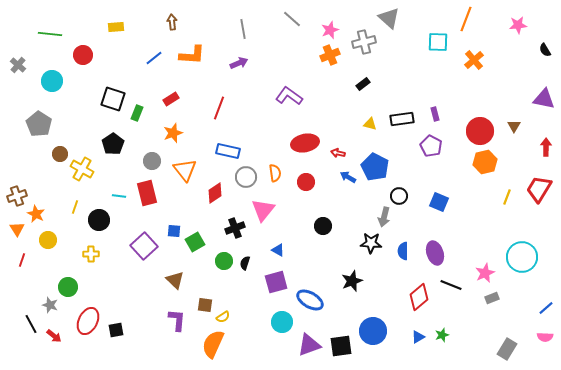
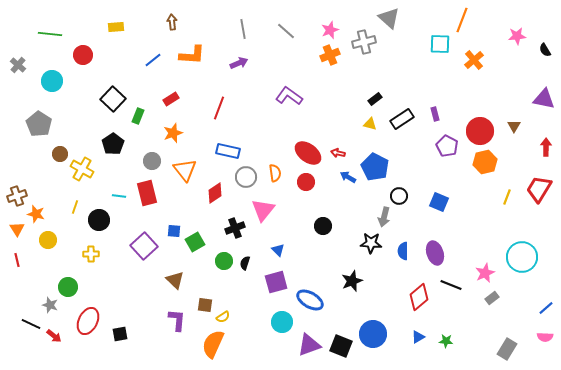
gray line at (292, 19): moved 6 px left, 12 px down
orange line at (466, 19): moved 4 px left, 1 px down
pink star at (518, 25): moved 1 px left, 11 px down
cyan square at (438, 42): moved 2 px right, 2 px down
blue line at (154, 58): moved 1 px left, 2 px down
black rectangle at (363, 84): moved 12 px right, 15 px down
black square at (113, 99): rotated 25 degrees clockwise
green rectangle at (137, 113): moved 1 px right, 3 px down
black rectangle at (402, 119): rotated 25 degrees counterclockwise
red ellipse at (305, 143): moved 3 px right, 10 px down; rotated 48 degrees clockwise
purple pentagon at (431, 146): moved 16 px right
orange star at (36, 214): rotated 12 degrees counterclockwise
blue triangle at (278, 250): rotated 16 degrees clockwise
red line at (22, 260): moved 5 px left; rotated 32 degrees counterclockwise
gray rectangle at (492, 298): rotated 16 degrees counterclockwise
black line at (31, 324): rotated 36 degrees counterclockwise
black square at (116, 330): moved 4 px right, 4 px down
blue circle at (373, 331): moved 3 px down
green star at (442, 335): moved 4 px right, 6 px down; rotated 24 degrees clockwise
black square at (341, 346): rotated 30 degrees clockwise
